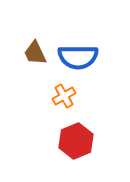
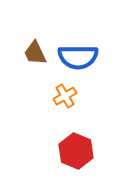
orange cross: moved 1 px right
red hexagon: moved 10 px down; rotated 16 degrees counterclockwise
